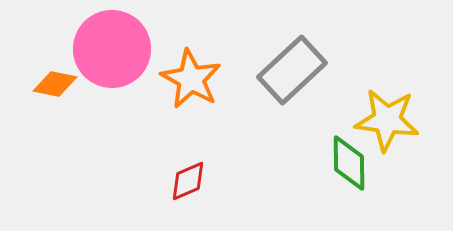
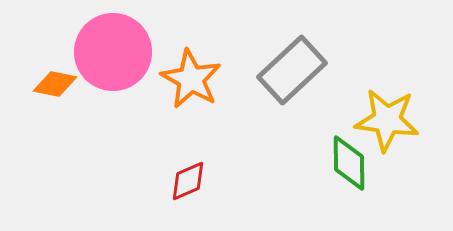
pink circle: moved 1 px right, 3 px down
